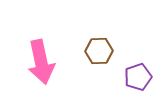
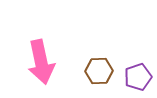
brown hexagon: moved 20 px down
